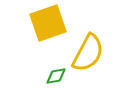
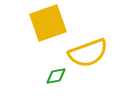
yellow semicircle: rotated 42 degrees clockwise
